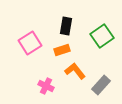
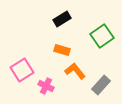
black rectangle: moved 4 px left, 7 px up; rotated 48 degrees clockwise
pink square: moved 8 px left, 27 px down
orange rectangle: rotated 35 degrees clockwise
